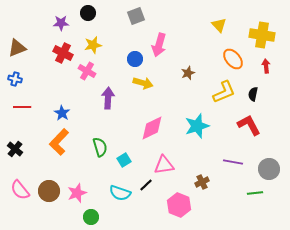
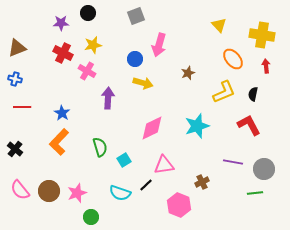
gray circle: moved 5 px left
